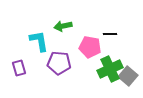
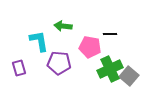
green arrow: rotated 18 degrees clockwise
gray square: moved 1 px right
